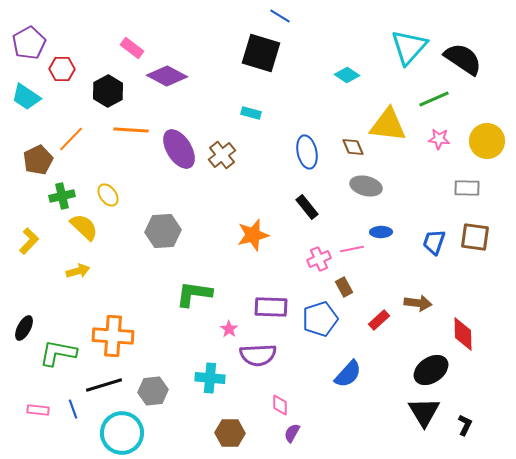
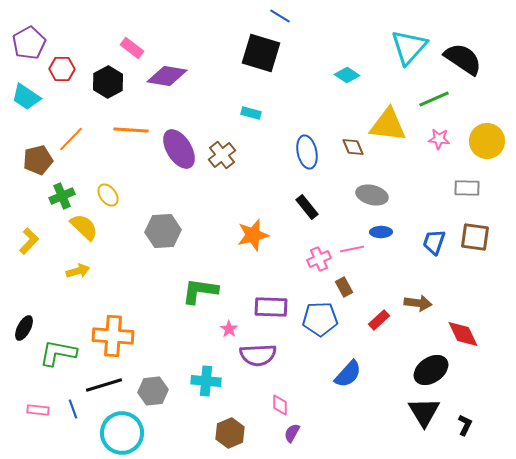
purple diamond at (167, 76): rotated 18 degrees counterclockwise
black hexagon at (108, 91): moved 9 px up
brown pentagon at (38, 160): rotated 12 degrees clockwise
gray ellipse at (366, 186): moved 6 px right, 9 px down
green cross at (62, 196): rotated 10 degrees counterclockwise
green L-shape at (194, 294): moved 6 px right, 3 px up
blue pentagon at (320, 319): rotated 16 degrees clockwise
red diamond at (463, 334): rotated 24 degrees counterclockwise
cyan cross at (210, 378): moved 4 px left, 3 px down
brown hexagon at (230, 433): rotated 24 degrees counterclockwise
